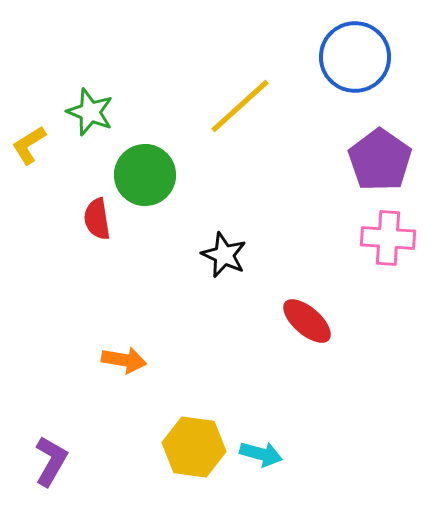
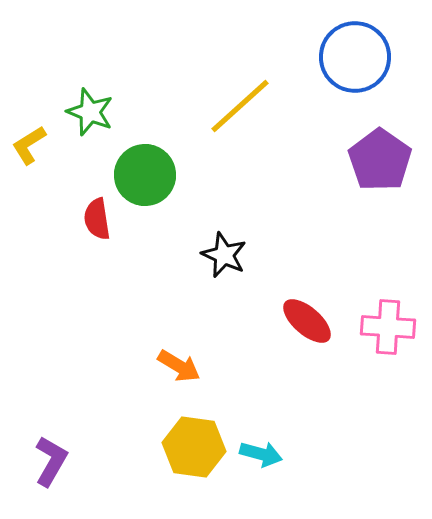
pink cross: moved 89 px down
orange arrow: moved 55 px right, 6 px down; rotated 21 degrees clockwise
